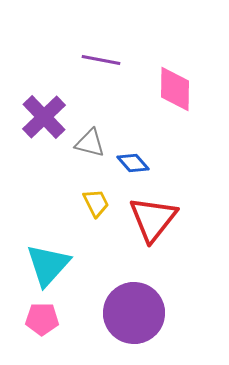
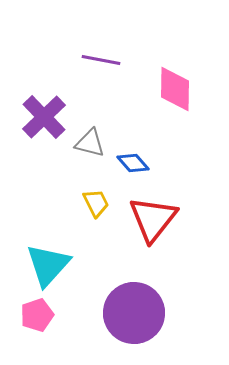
pink pentagon: moved 5 px left, 4 px up; rotated 20 degrees counterclockwise
